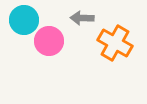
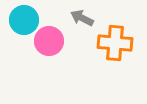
gray arrow: rotated 25 degrees clockwise
orange cross: rotated 24 degrees counterclockwise
